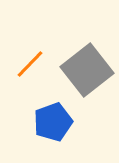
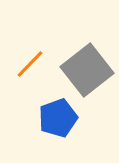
blue pentagon: moved 5 px right, 4 px up
